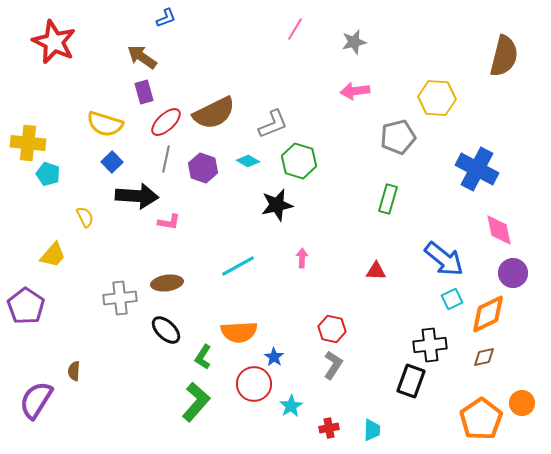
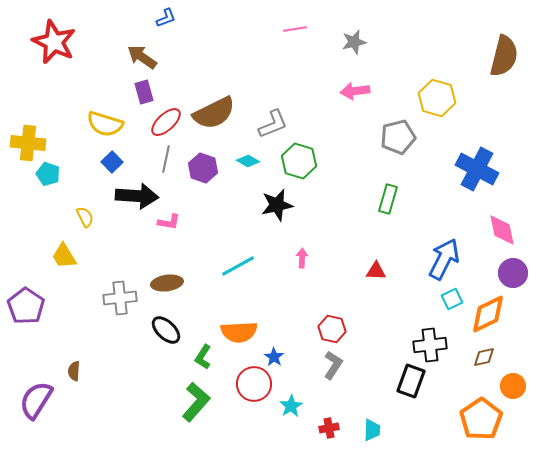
pink line at (295, 29): rotated 50 degrees clockwise
yellow hexagon at (437, 98): rotated 12 degrees clockwise
pink diamond at (499, 230): moved 3 px right
yellow trapezoid at (53, 255): moved 11 px right, 1 px down; rotated 108 degrees clockwise
blue arrow at (444, 259): rotated 102 degrees counterclockwise
orange circle at (522, 403): moved 9 px left, 17 px up
